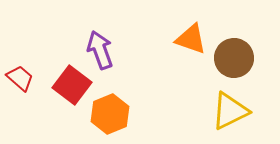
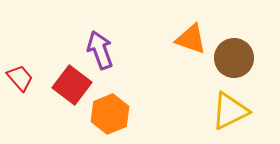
red trapezoid: rotated 8 degrees clockwise
